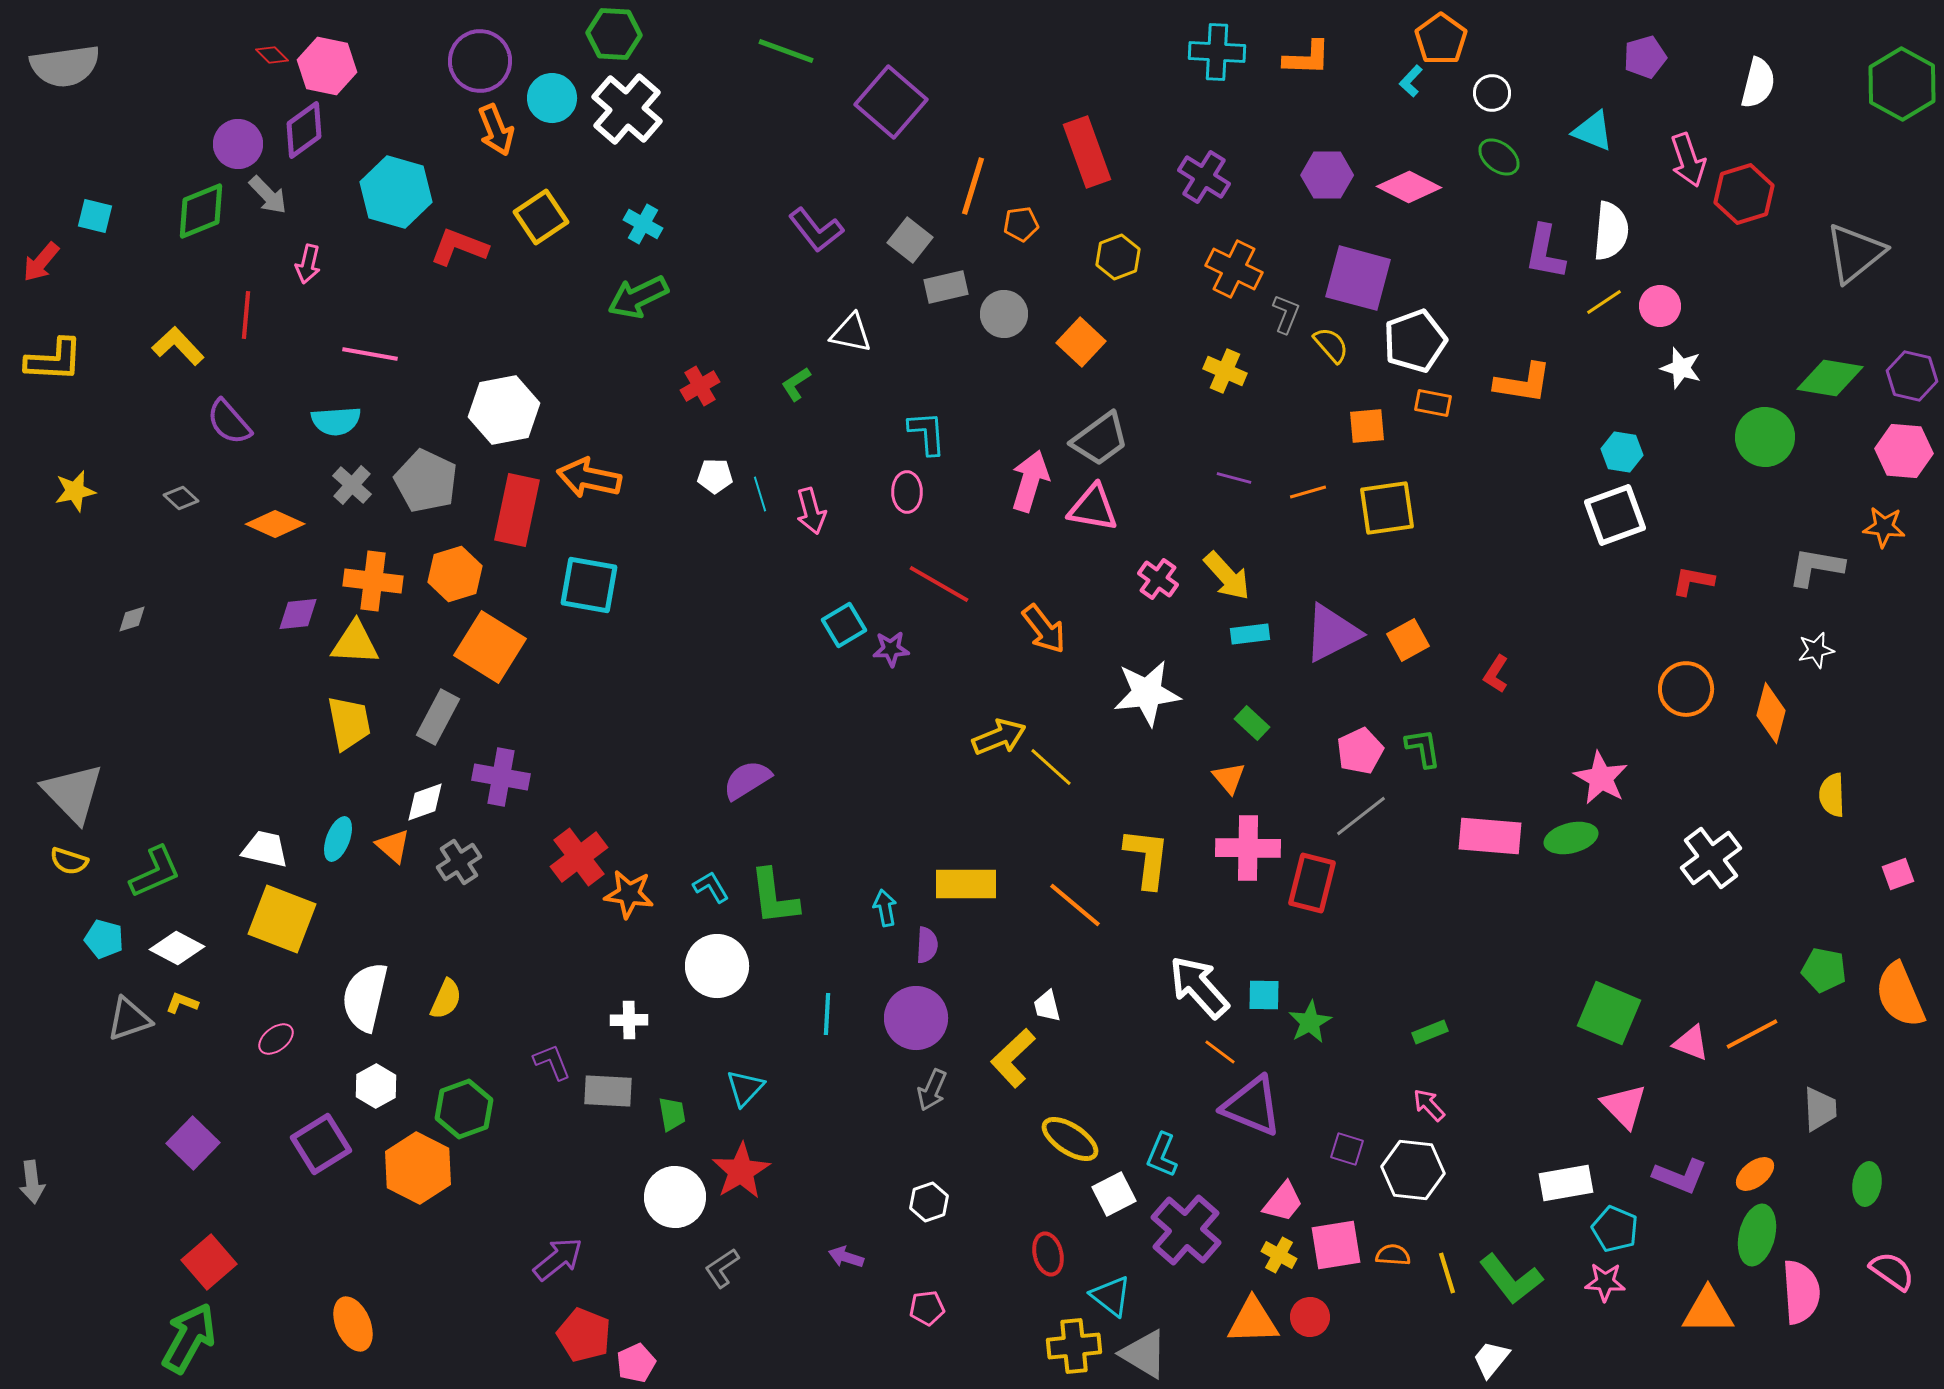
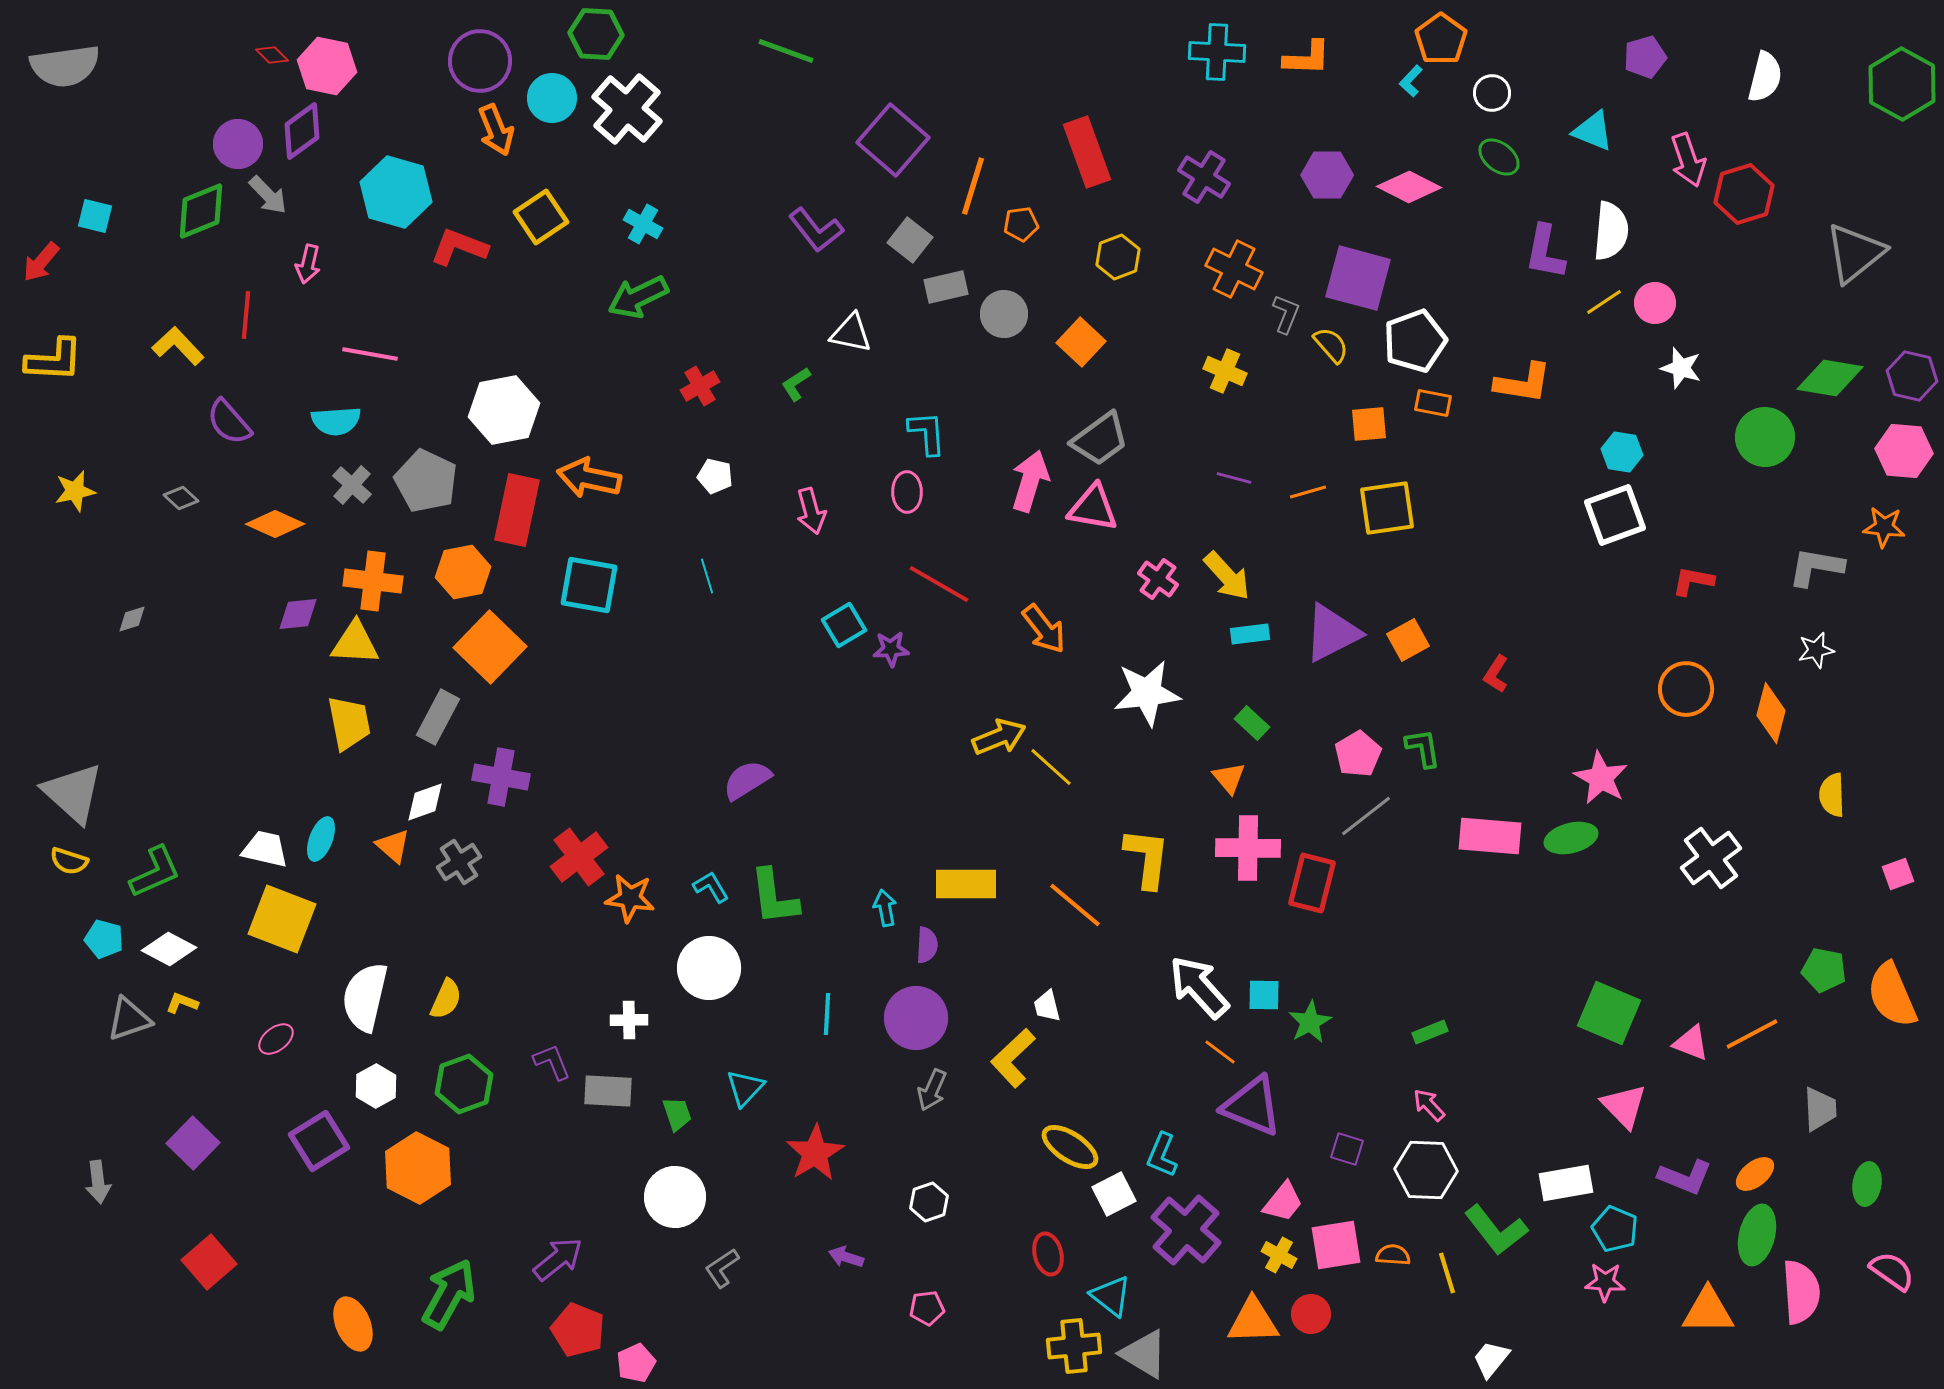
green hexagon at (614, 34): moved 18 px left
white semicircle at (1758, 83): moved 7 px right, 6 px up
purple square at (891, 102): moved 2 px right, 38 px down
purple diamond at (304, 130): moved 2 px left, 1 px down
pink circle at (1660, 306): moved 5 px left, 3 px up
orange square at (1367, 426): moved 2 px right, 2 px up
white pentagon at (715, 476): rotated 12 degrees clockwise
cyan line at (760, 494): moved 53 px left, 82 px down
orange hexagon at (455, 574): moved 8 px right, 2 px up; rotated 6 degrees clockwise
orange square at (490, 647): rotated 12 degrees clockwise
pink pentagon at (1360, 751): moved 2 px left, 3 px down; rotated 6 degrees counterclockwise
gray triangle at (73, 793): rotated 4 degrees counterclockwise
gray line at (1361, 816): moved 5 px right
cyan ellipse at (338, 839): moved 17 px left
orange star at (629, 894): moved 1 px right, 4 px down
white diamond at (177, 948): moved 8 px left, 1 px down
white circle at (717, 966): moved 8 px left, 2 px down
orange semicircle at (1900, 995): moved 8 px left
green hexagon at (464, 1109): moved 25 px up
green trapezoid at (672, 1114): moved 5 px right; rotated 9 degrees counterclockwise
yellow ellipse at (1070, 1139): moved 8 px down
purple square at (321, 1144): moved 2 px left, 3 px up
white hexagon at (1413, 1170): moved 13 px right; rotated 4 degrees counterclockwise
red star at (741, 1171): moved 74 px right, 18 px up
purple L-shape at (1680, 1176): moved 5 px right, 1 px down
gray arrow at (32, 1182): moved 66 px right
green L-shape at (1511, 1279): moved 15 px left, 49 px up
red circle at (1310, 1317): moved 1 px right, 3 px up
red pentagon at (584, 1335): moved 6 px left, 5 px up
green arrow at (189, 1338): moved 260 px right, 44 px up
